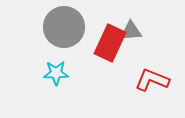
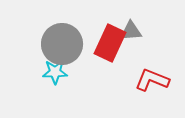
gray circle: moved 2 px left, 17 px down
cyan star: moved 1 px left, 1 px up
